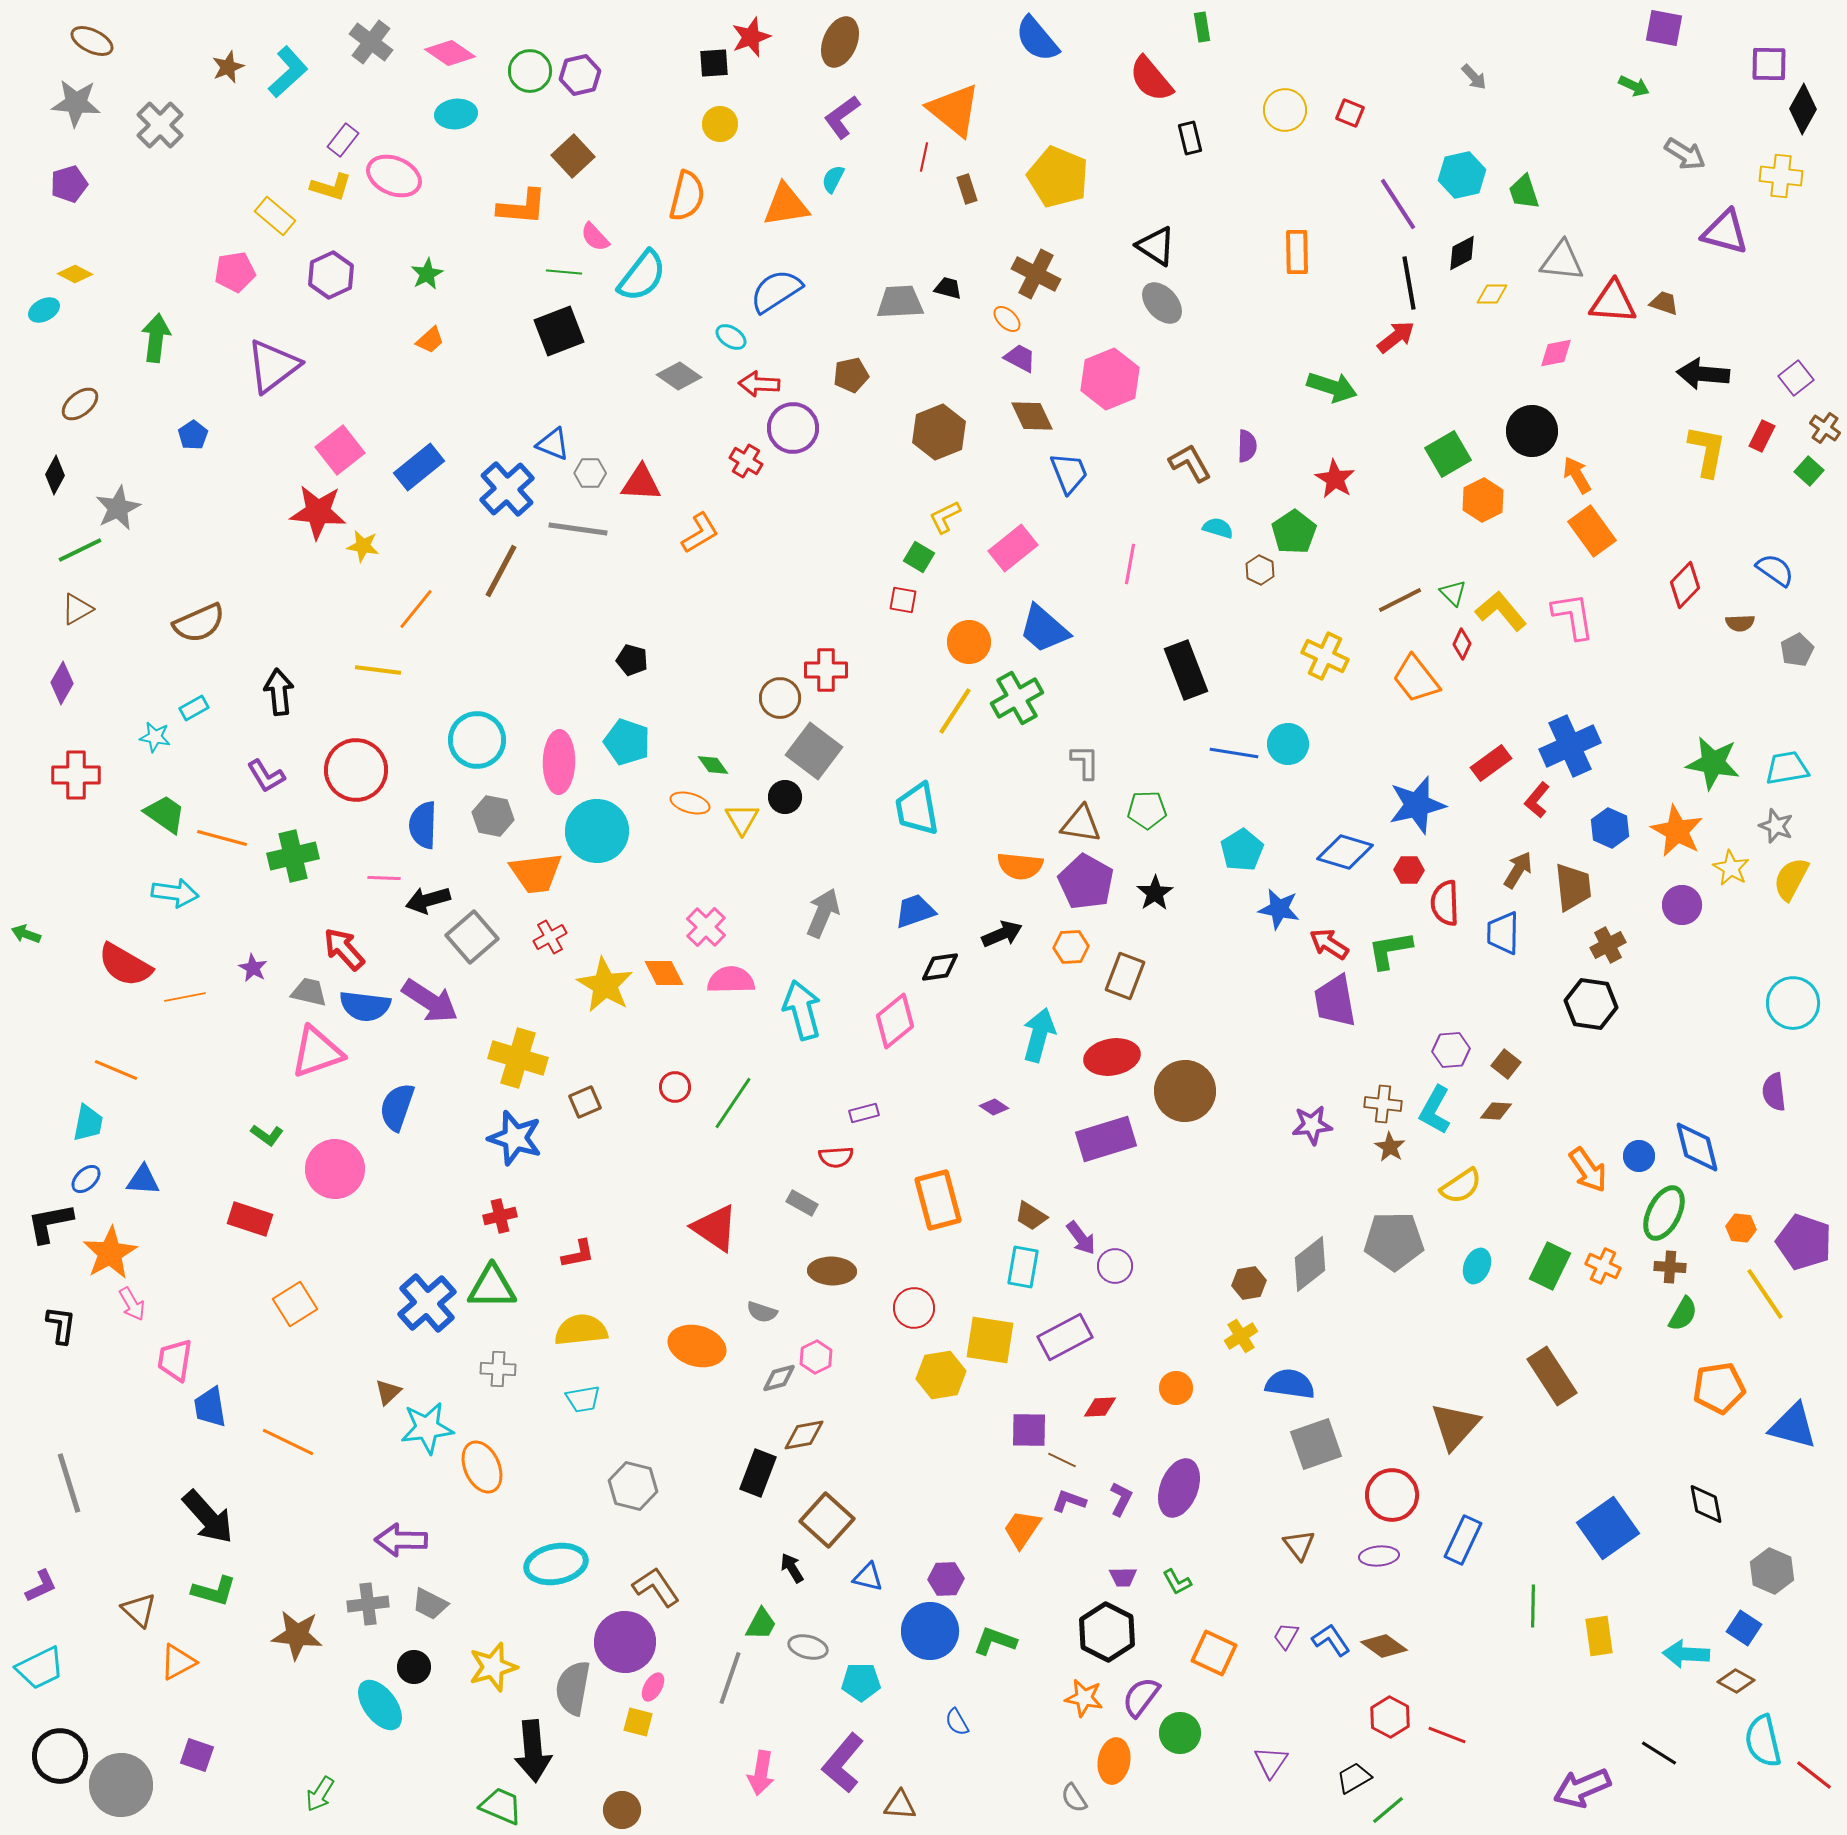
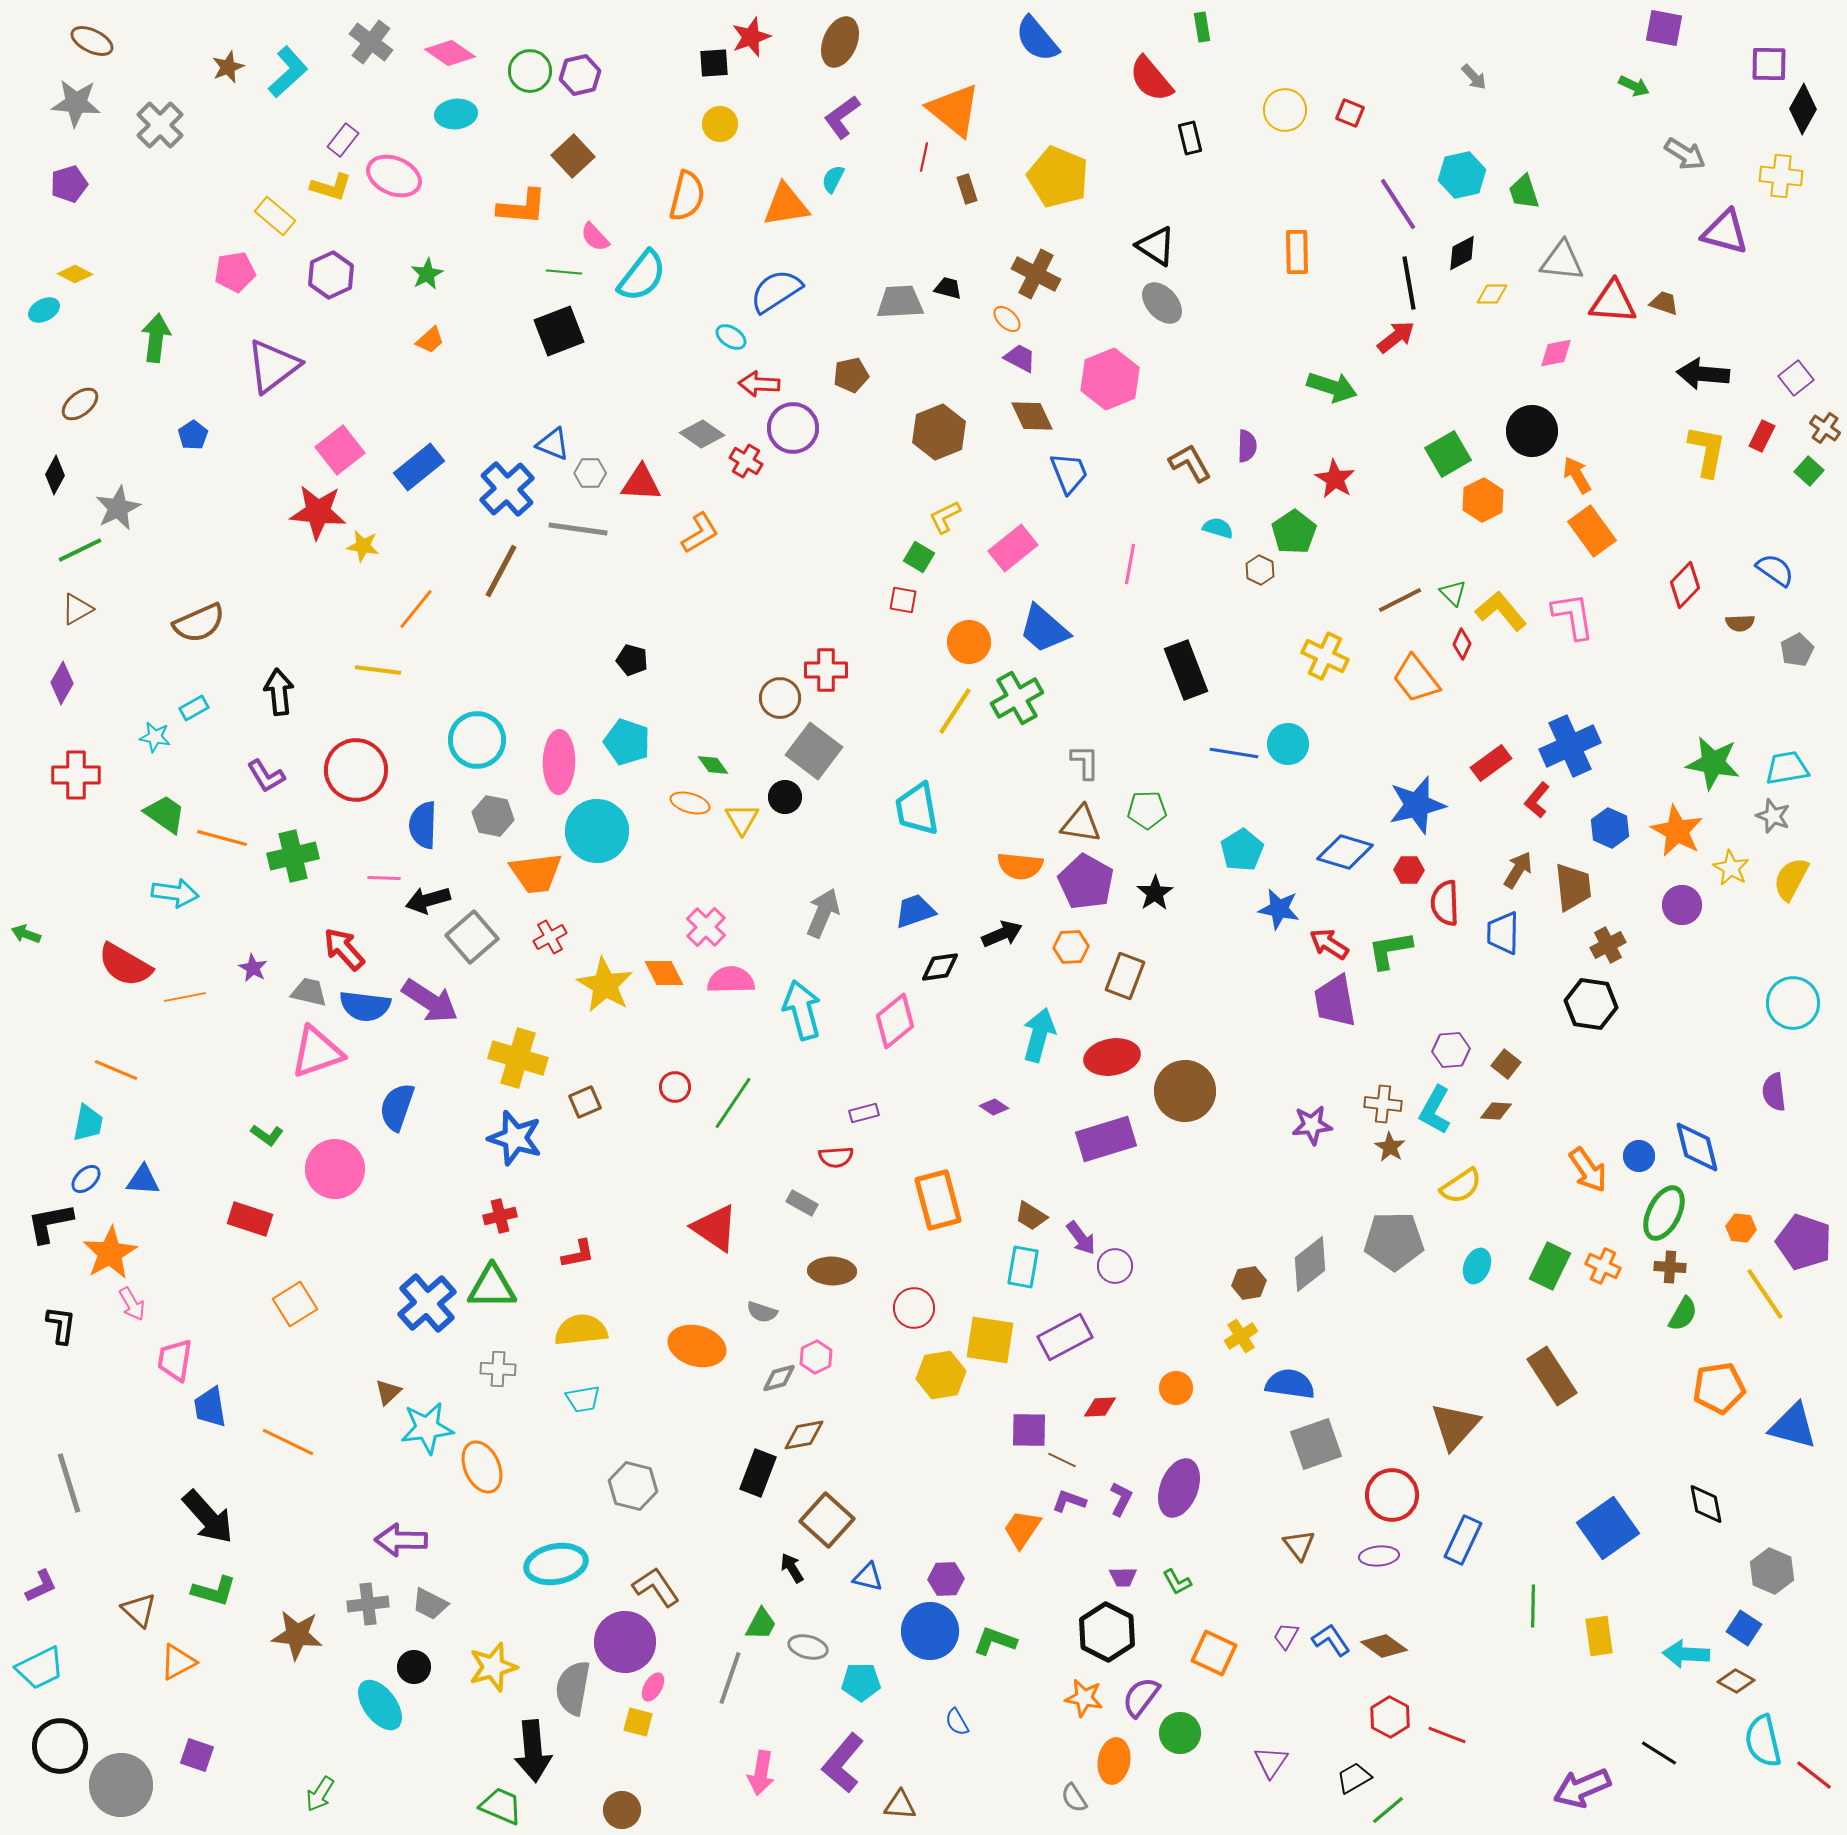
gray diamond at (679, 376): moved 23 px right, 58 px down
gray star at (1776, 826): moved 3 px left, 10 px up
black circle at (60, 1756): moved 10 px up
